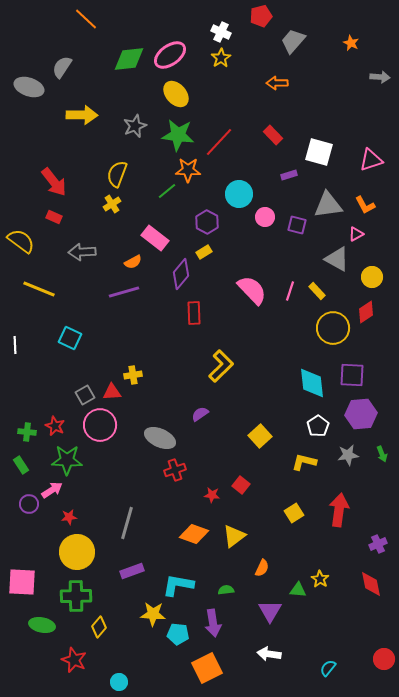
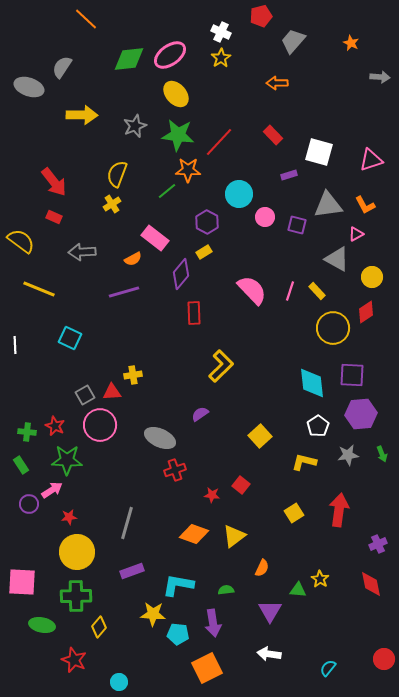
orange semicircle at (133, 262): moved 3 px up
